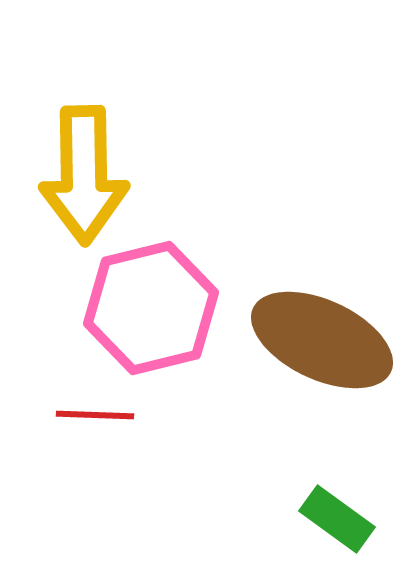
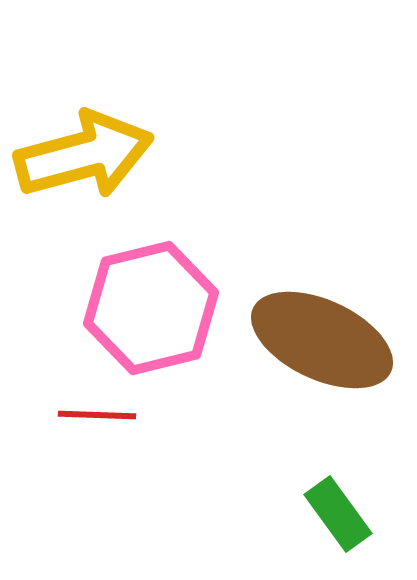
yellow arrow: moved 20 px up; rotated 104 degrees counterclockwise
red line: moved 2 px right
green rectangle: moved 1 px right, 5 px up; rotated 18 degrees clockwise
